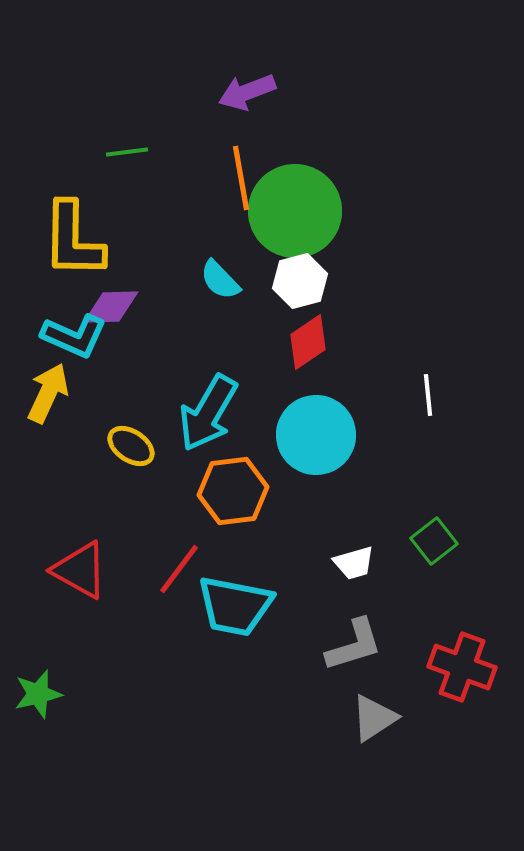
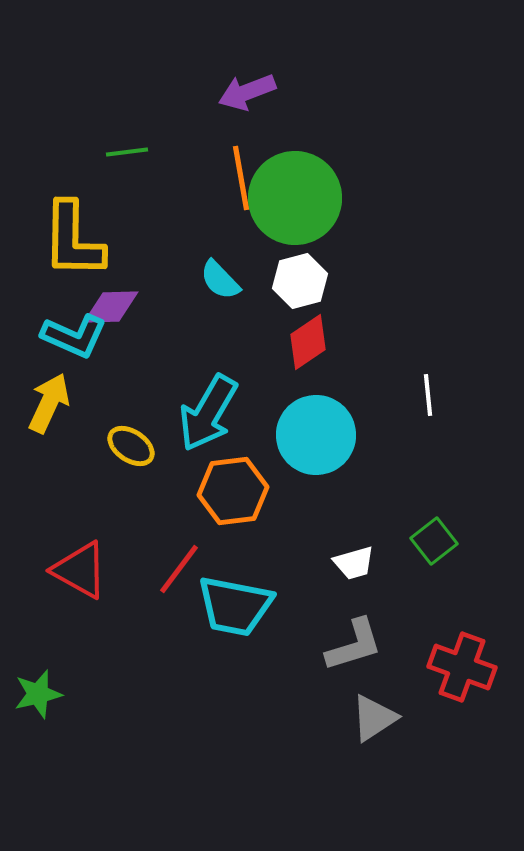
green circle: moved 13 px up
yellow arrow: moved 1 px right, 10 px down
